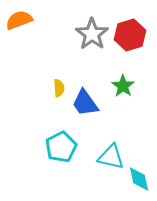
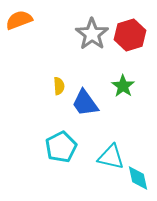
yellow semicircle: moved 2 px up
cyan diamond: moved 1 px left, 1 px up
